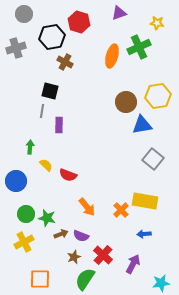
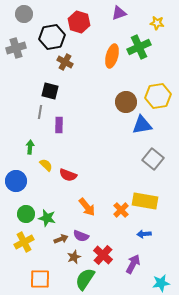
gray line: moved 2 px left, 1 px down
brown arrow: moved 5 px down
